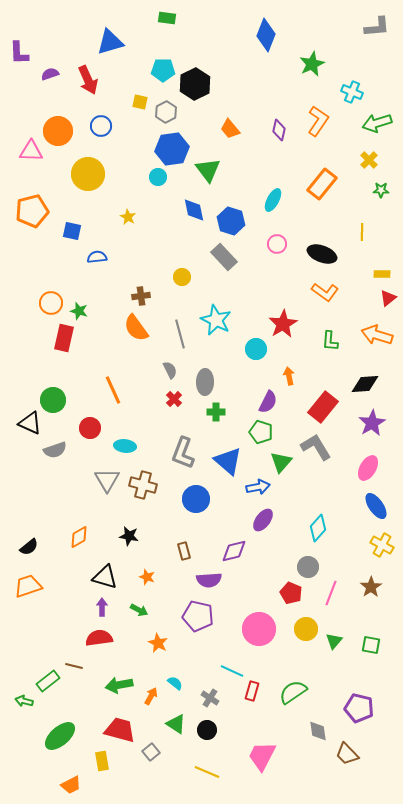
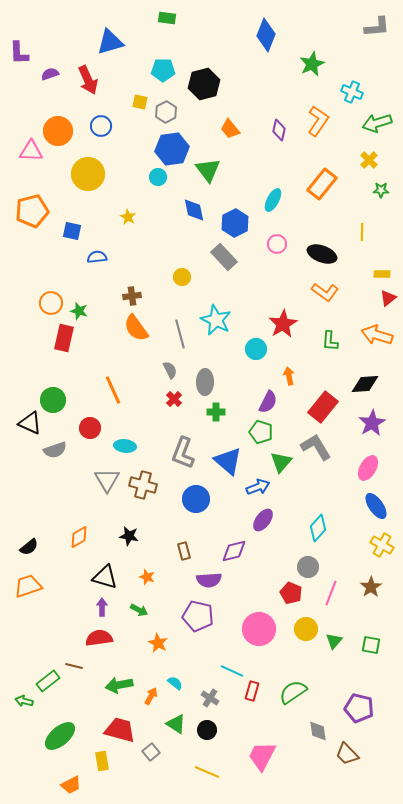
black hexagon at (195, 84): moved 9 px right; rotated 12 degrees clockwise
blue hexagon at (231, 221): moved 4 px right, 2 px down; rotated 16 degrees clockwise
brown cross at (141, 296): moved 9 px left
blue arrow at (258, 487): rotated 10 degrees counterclockwise
